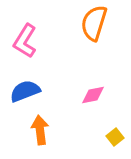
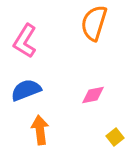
blue semicircle: moved 1 px right, 1 px up
